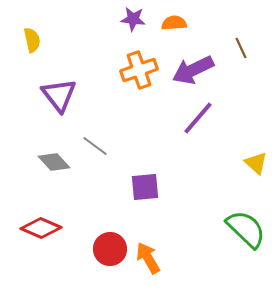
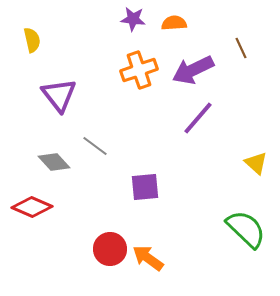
red diamond: moved 9 px left, 21 px up
orange arrow: rotated 24 degrees counterclockwise
